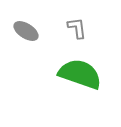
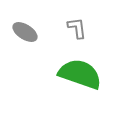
gray ellipse: moved 1 px left, 1 px down
